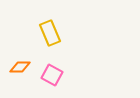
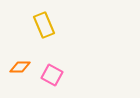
yellow rectangle: moved 6 px left, 8 px up
